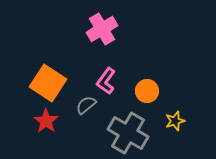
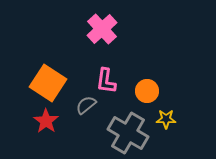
pink cross: rotated 12 degrees counterclockwise
pink L-shape: rotated 28 degrees counterclockwise
yellow star: moved 9 px left, 2 px up; rotated 18 degrees clockwise
